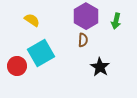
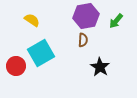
purple hexagon: rotated 20 degrees clockwise
green arrow: rotated 28 degrees clockwise
red circle: moved 1 px left
